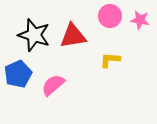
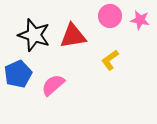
yellow L-shape: rotated 40 degrees counterclockwise
